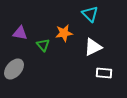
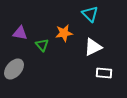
green triangle: moved 1 px left
